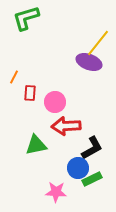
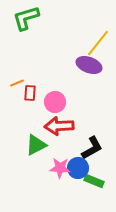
purple ellipse: moved 3 px down
orange line: moved 3 px right, 6 px down; rotated 40 degrees clockwise
red arrow: moved 7 px left
green triangle: rotated 15 degrees counterclockwise
green rectangle: moved 2 px right, 2 px down; rotated 48 degrees clockwise
pink star: moved 4 px right, 24 px up
